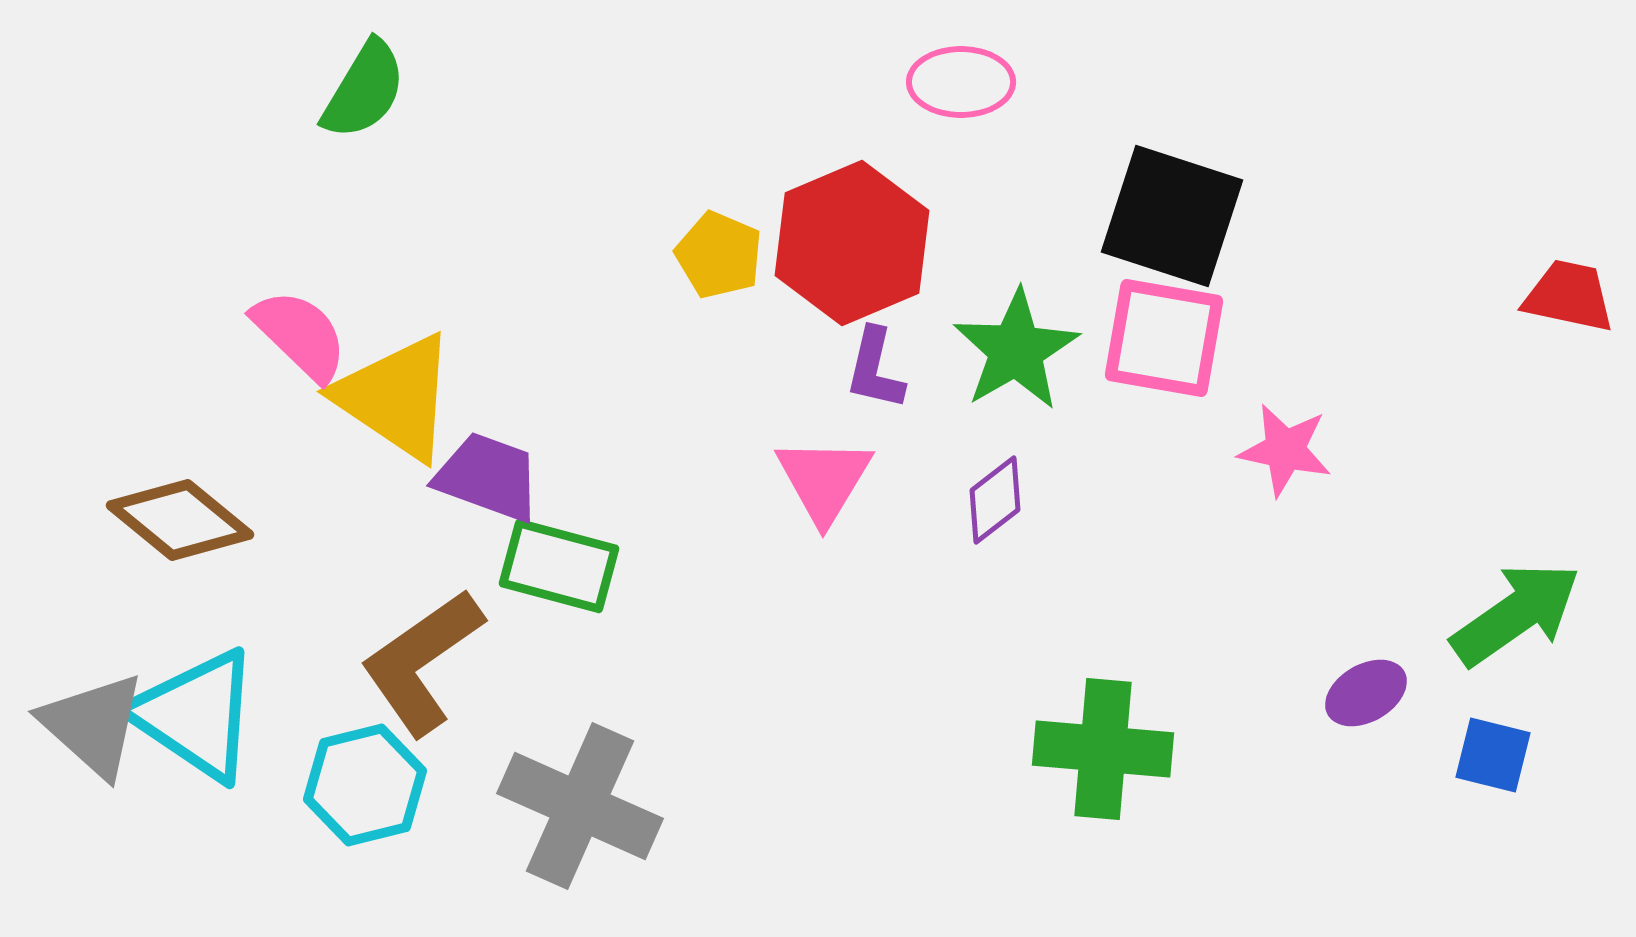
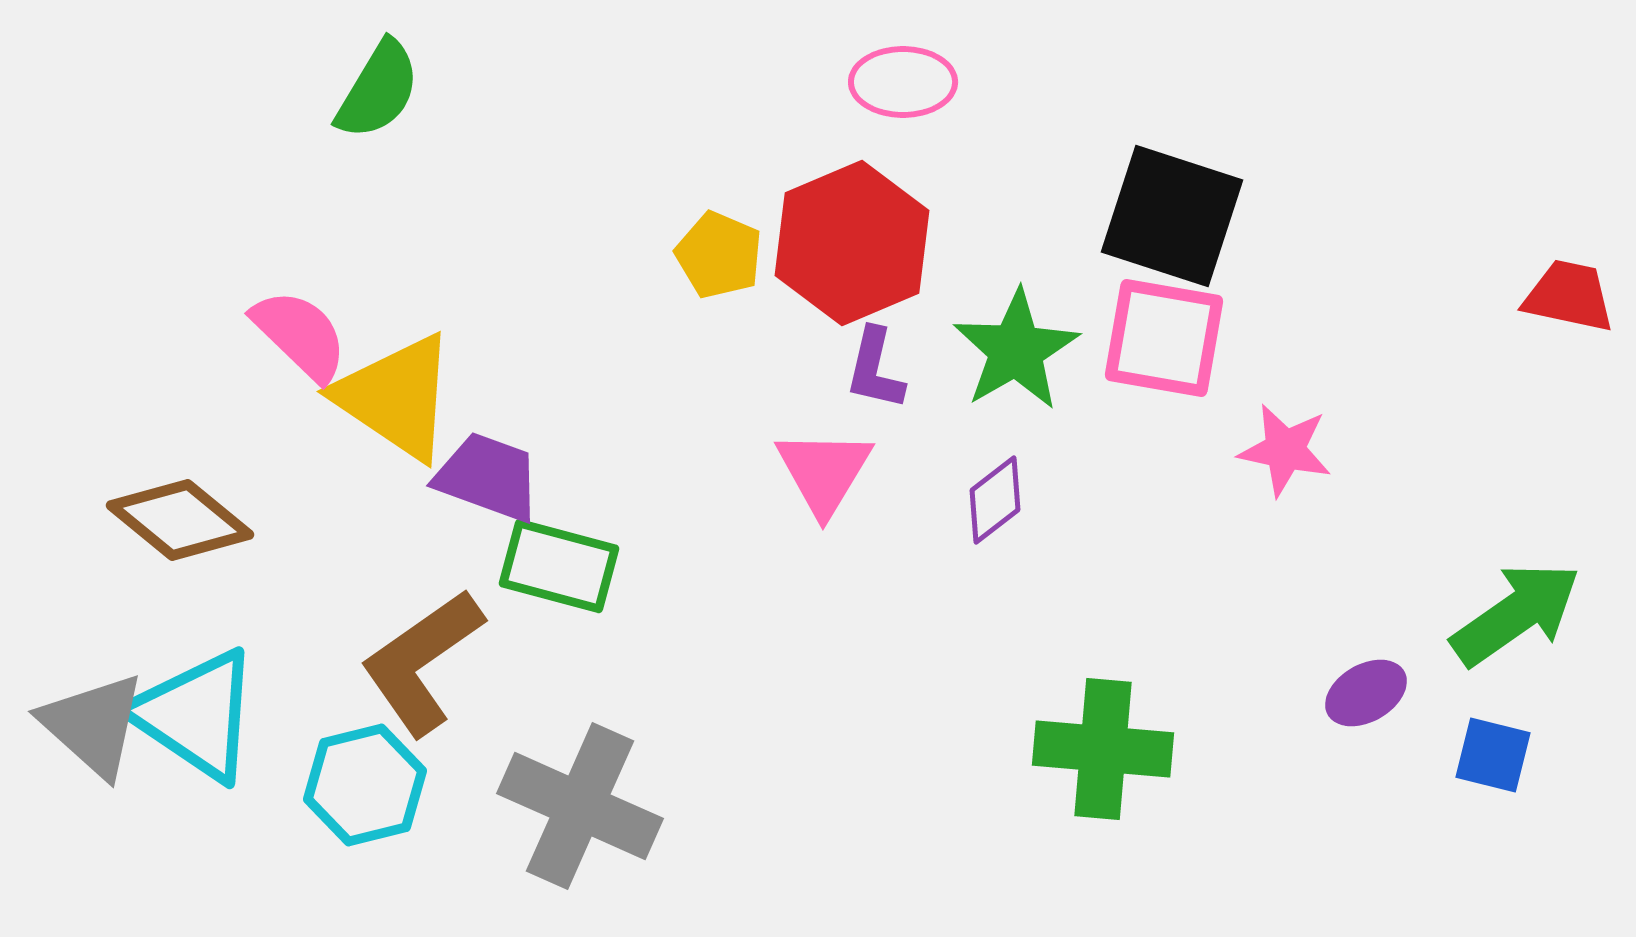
pink ellipse: moved 58 px left
green semicircle: moved 14 px right
pink triangle: moved 8 px up
